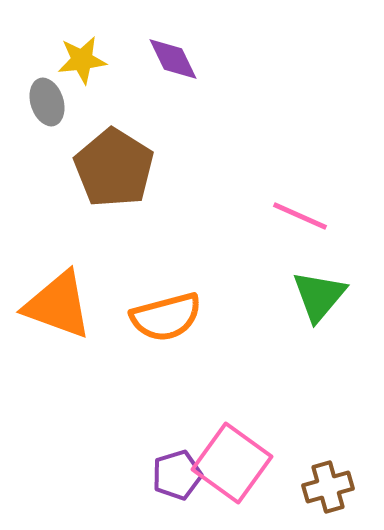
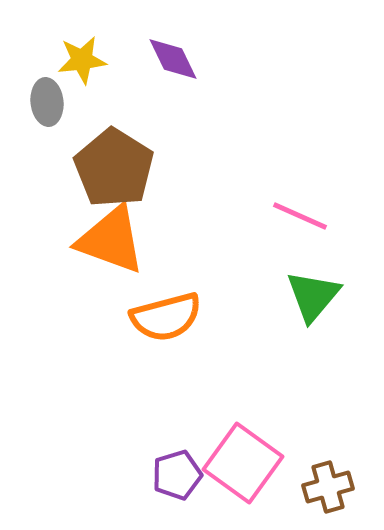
gray ellipse: rotated 12 degrees clockwise
green triangle: moved 6 px left
orange triangle: moved 53 px right, 65 px up
pink square: moved 11 px right
